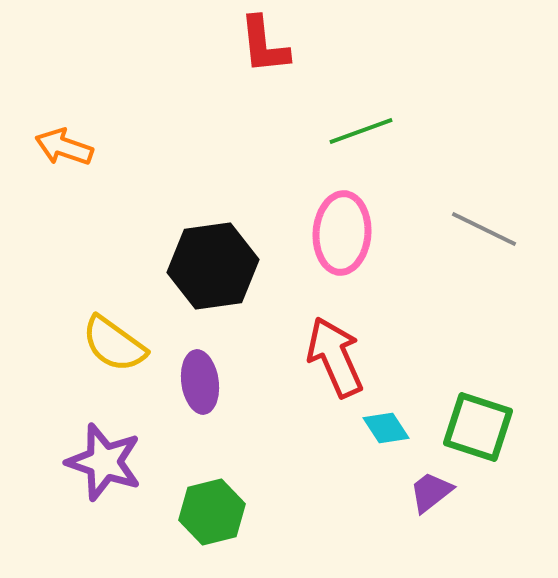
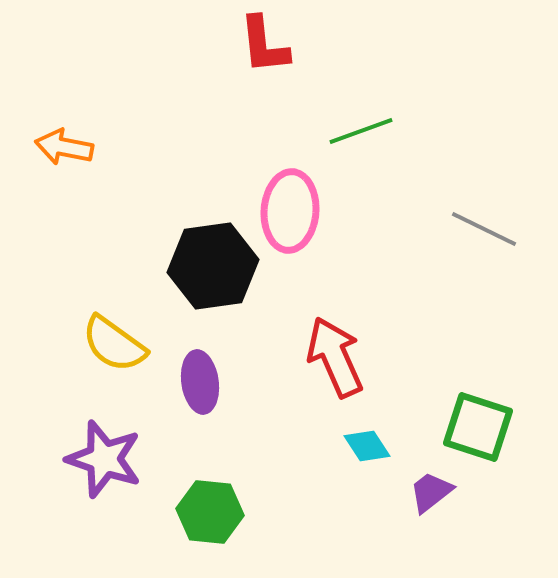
orange arrow: rotated 8 degrees counterclockwise
pink ellipse: moved 52 px left, 22 px up
cyan diamond: moved 19 px left, 18 px down
purple star: moved 3 px up
green hexagon: moved 2 px left; rotated 20 degrees clockwise
